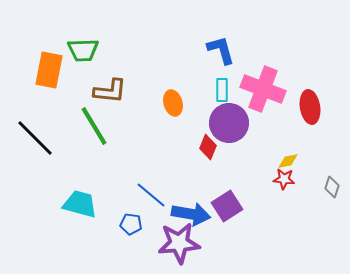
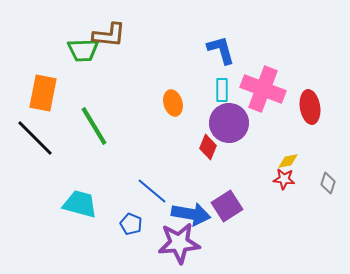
orange rectangle: moved 6 px left, 23 px down
brown L-shape: moved 1 px left, 56 px up
gray diamond: moved 4 px left, 4 px up
blue line: moved 1 px right, 4 px up
blue pentagon: rotated 15 degrees clockwise
